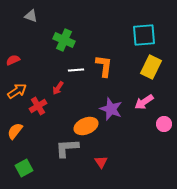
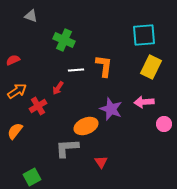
pink arrow: rotated 30 degrees clockwise
green square: moved 8 px right, 9 px down
